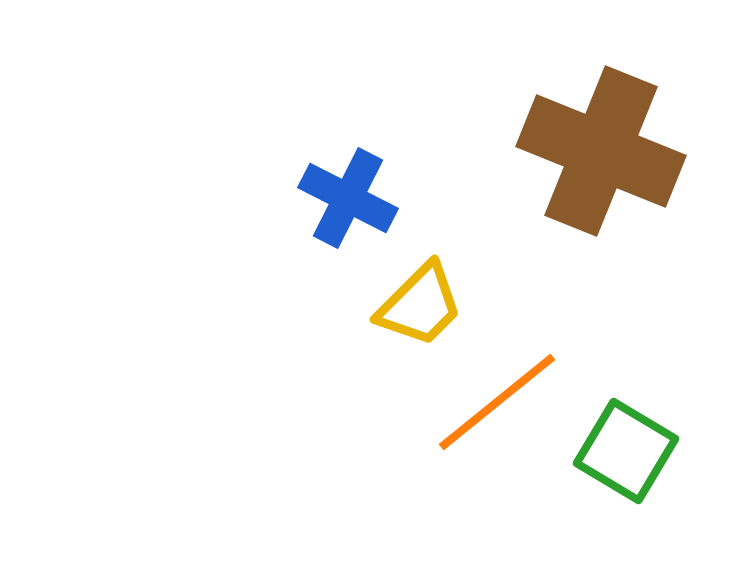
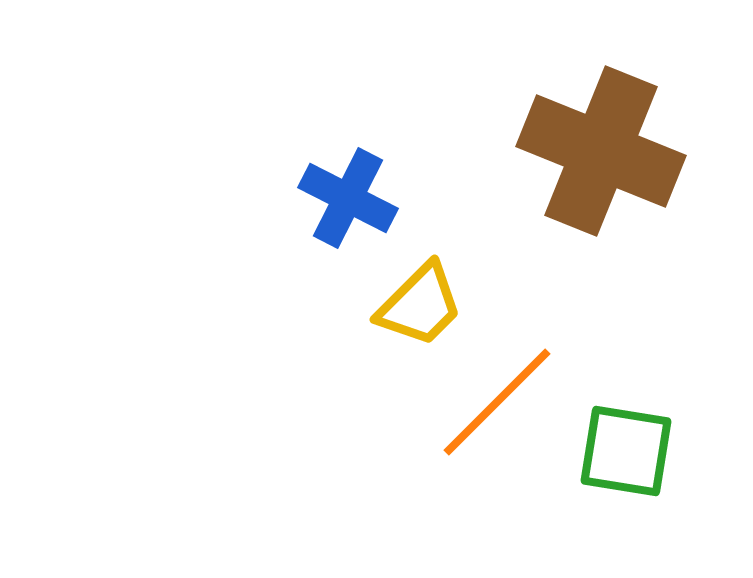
orange line: rotated 6 degrees counterclockwise
green square: rotated 22 degrees counterclockwise
